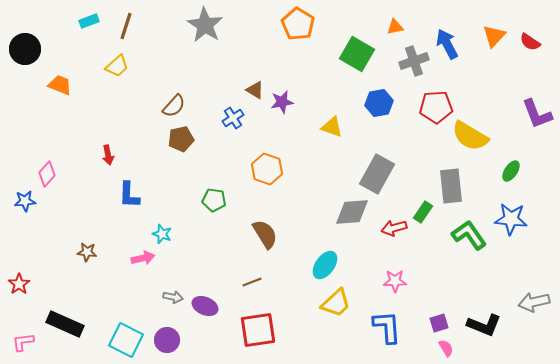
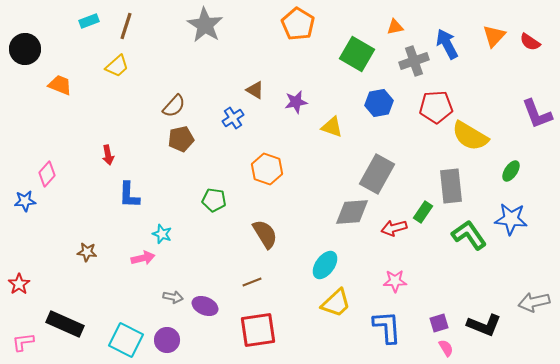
purple star at (282, 102): moved 14 px right
